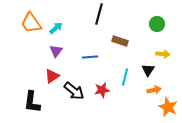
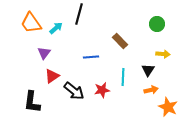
black line: moved 20 px left
brown rectangle: rotated 28 degrees clockwise
purple triangle: moved 12 px left, 2 px down
blue line: moved 1 px right
cyan line: moved 2 px left; rotated 12 degrees counterclockwise
orange arrow: moved 3 px left
